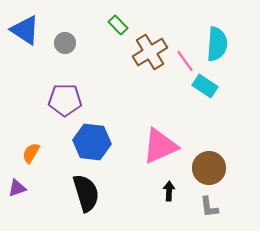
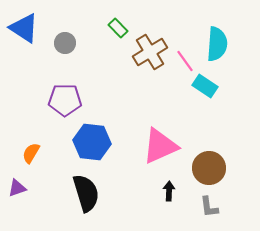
green rectangle: moved 3 px down
blue triangle: moved 1 px left, 2 px up
